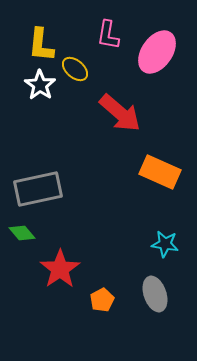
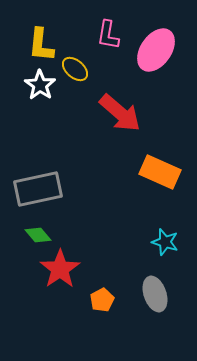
pink ellipse: moved 1 px left, 2 px up
green diamond: moved 16 px right, 2 px down
cyan star: moved 2 px up; rotated 8 degrees clockwise
